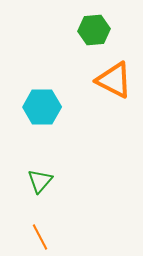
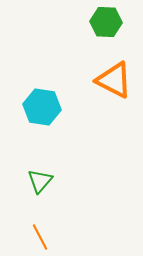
green hexagon: moved 12 px right, 8 px up; rotated 8 degrees clockwise
cyan hexagon: rotated 9 degrees clockwise
